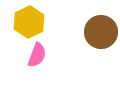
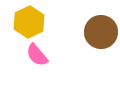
pink semicircle: rotated 120 degrees clockwise
